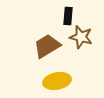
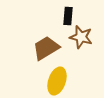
brown trapezoid: moved 1 px left, 2 px down
yellow ellipse: rotated 60 degrees counterclockwise
